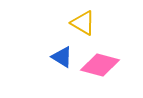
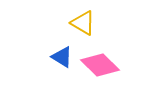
pink diamond: rotated 30 degrees clockwise
